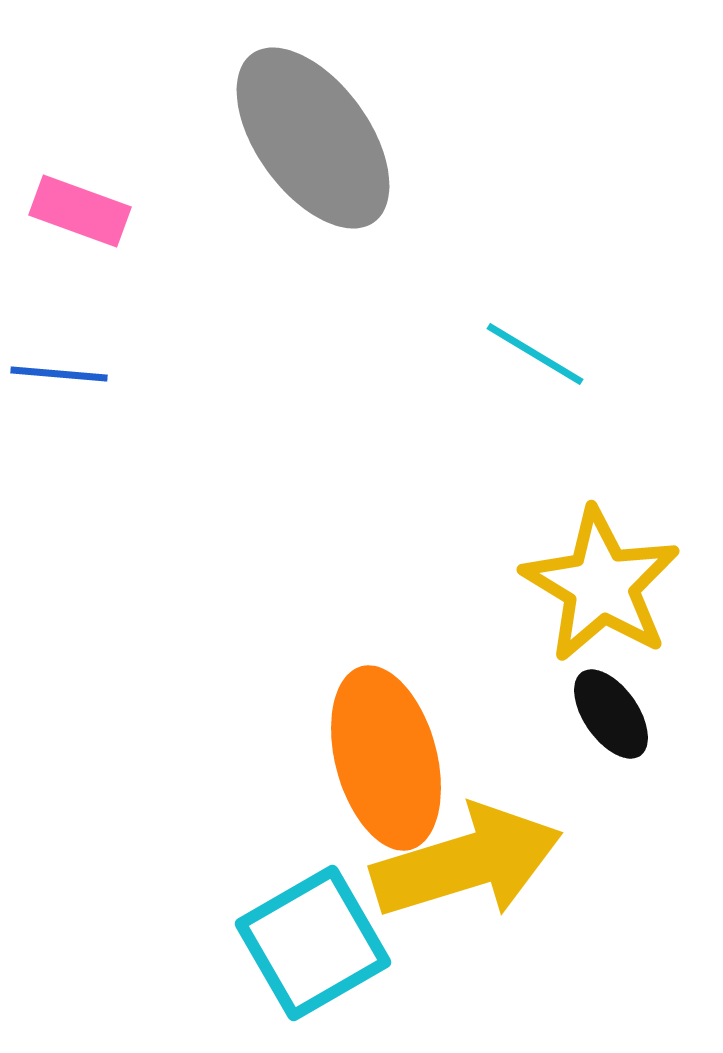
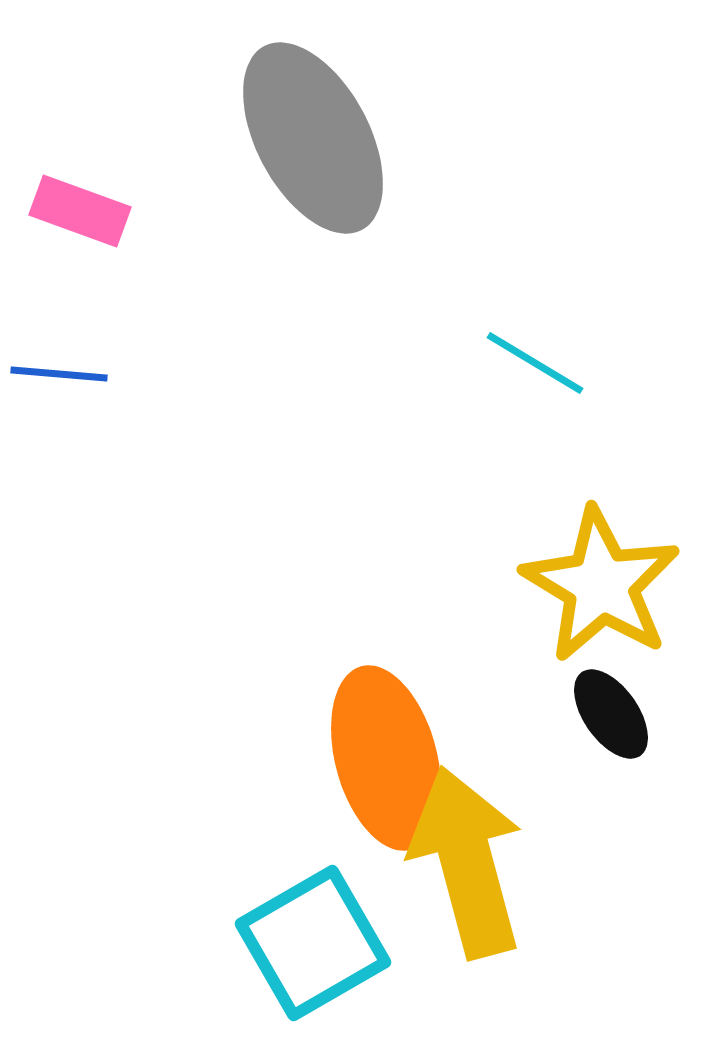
gray ellipse: rotated 8 degrees clockwise
cyan line: moved 9 px down
yellow arrow: rotated 88 degrees counterclockwise
